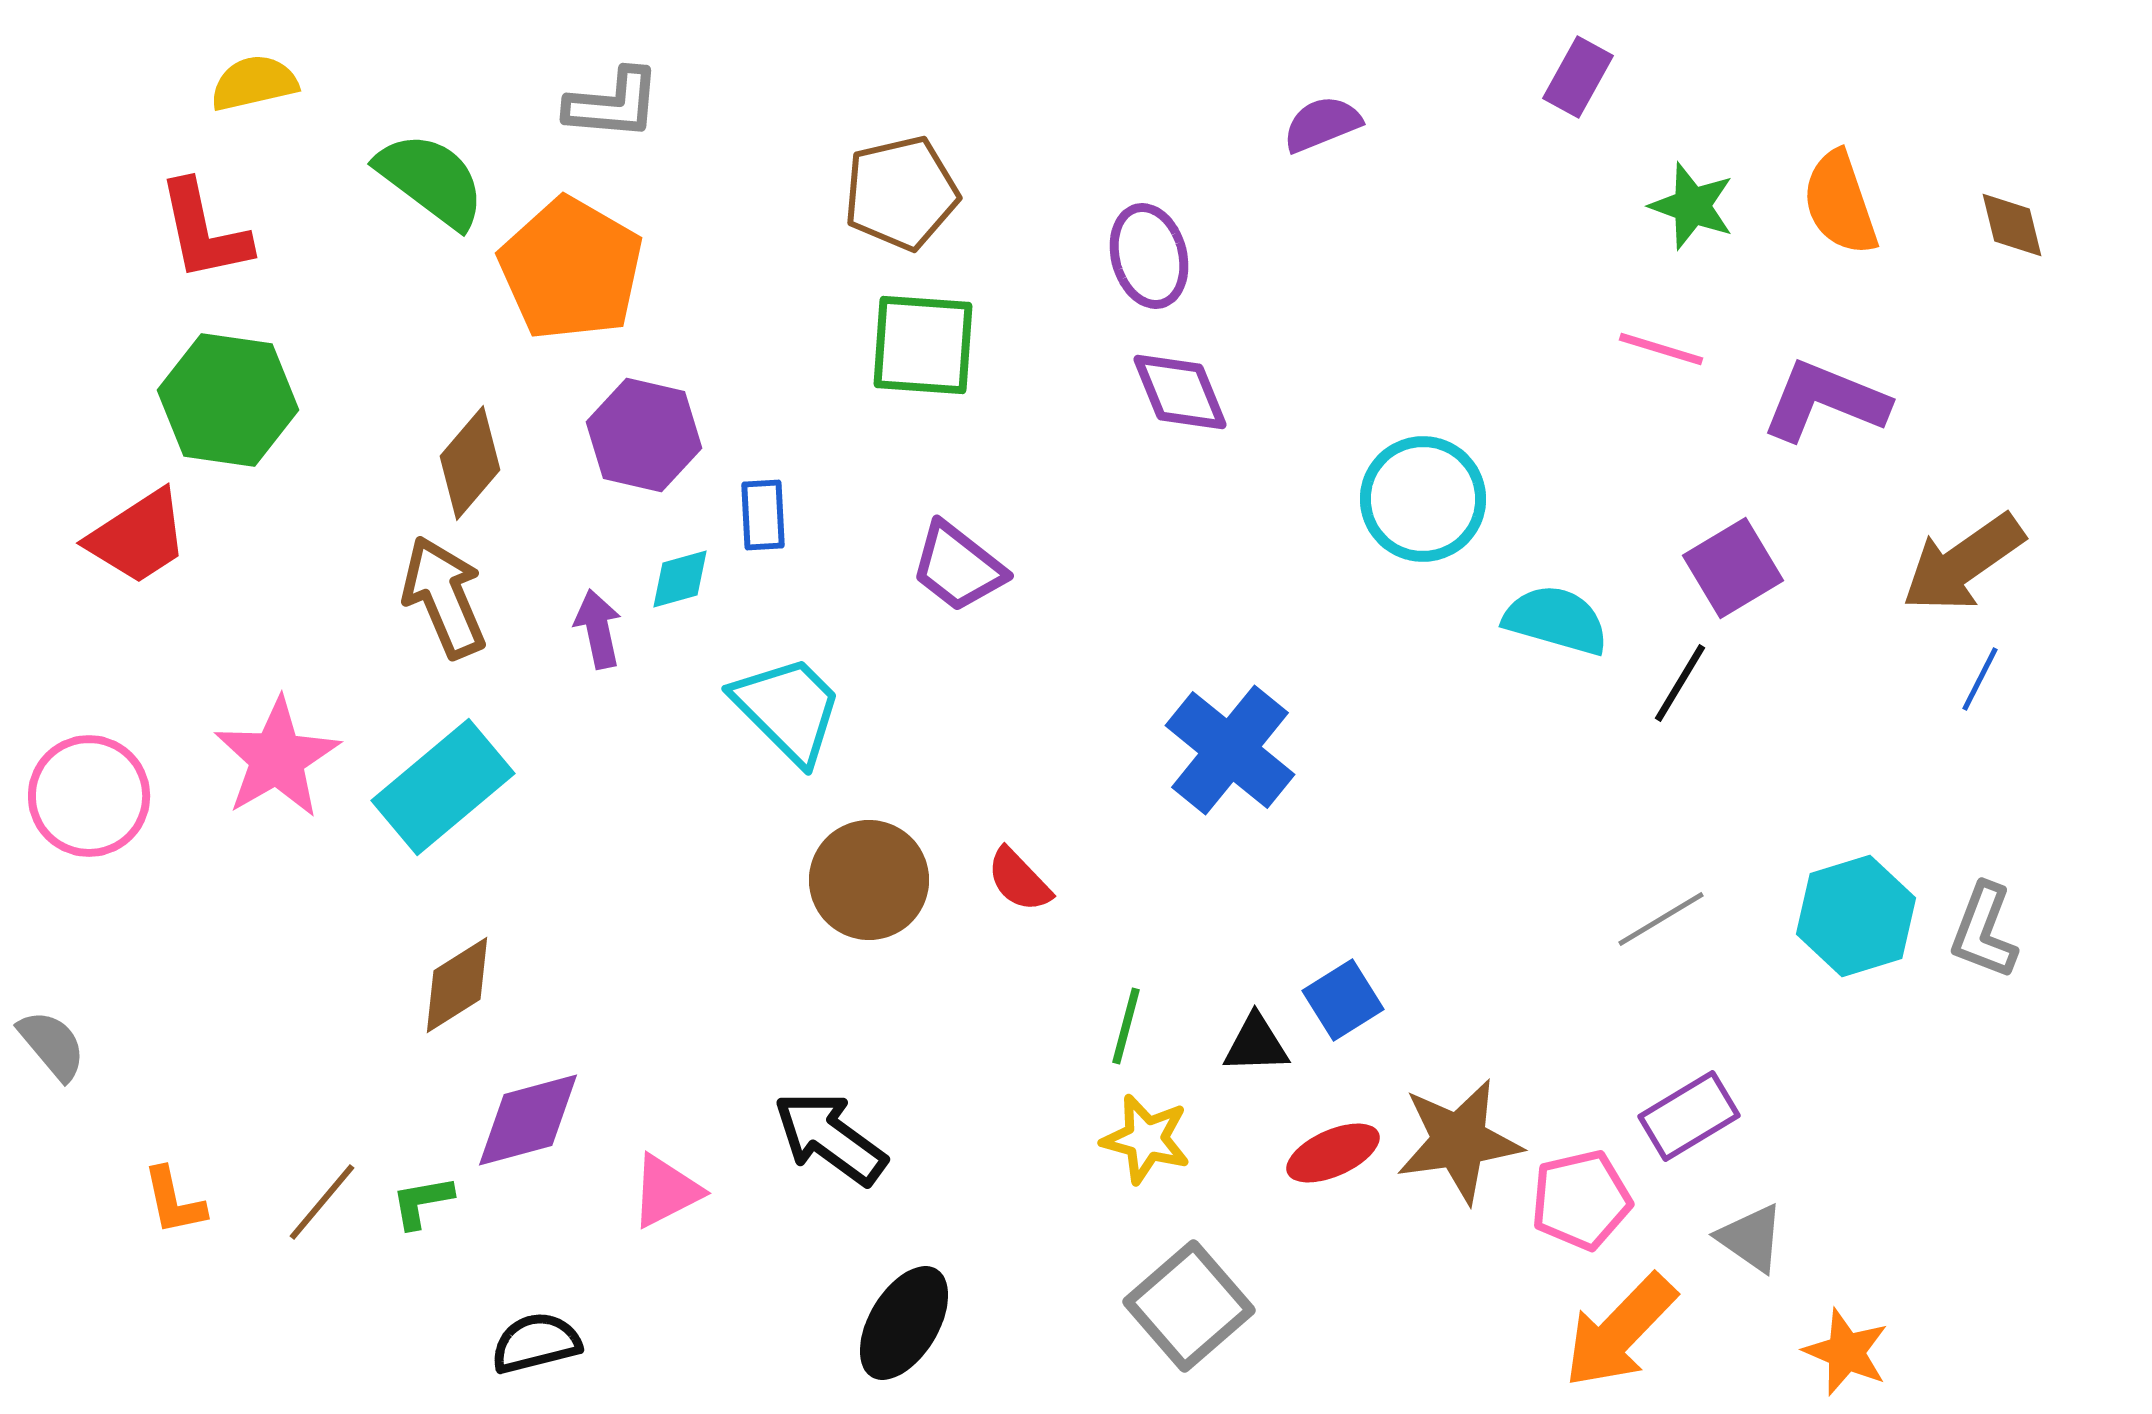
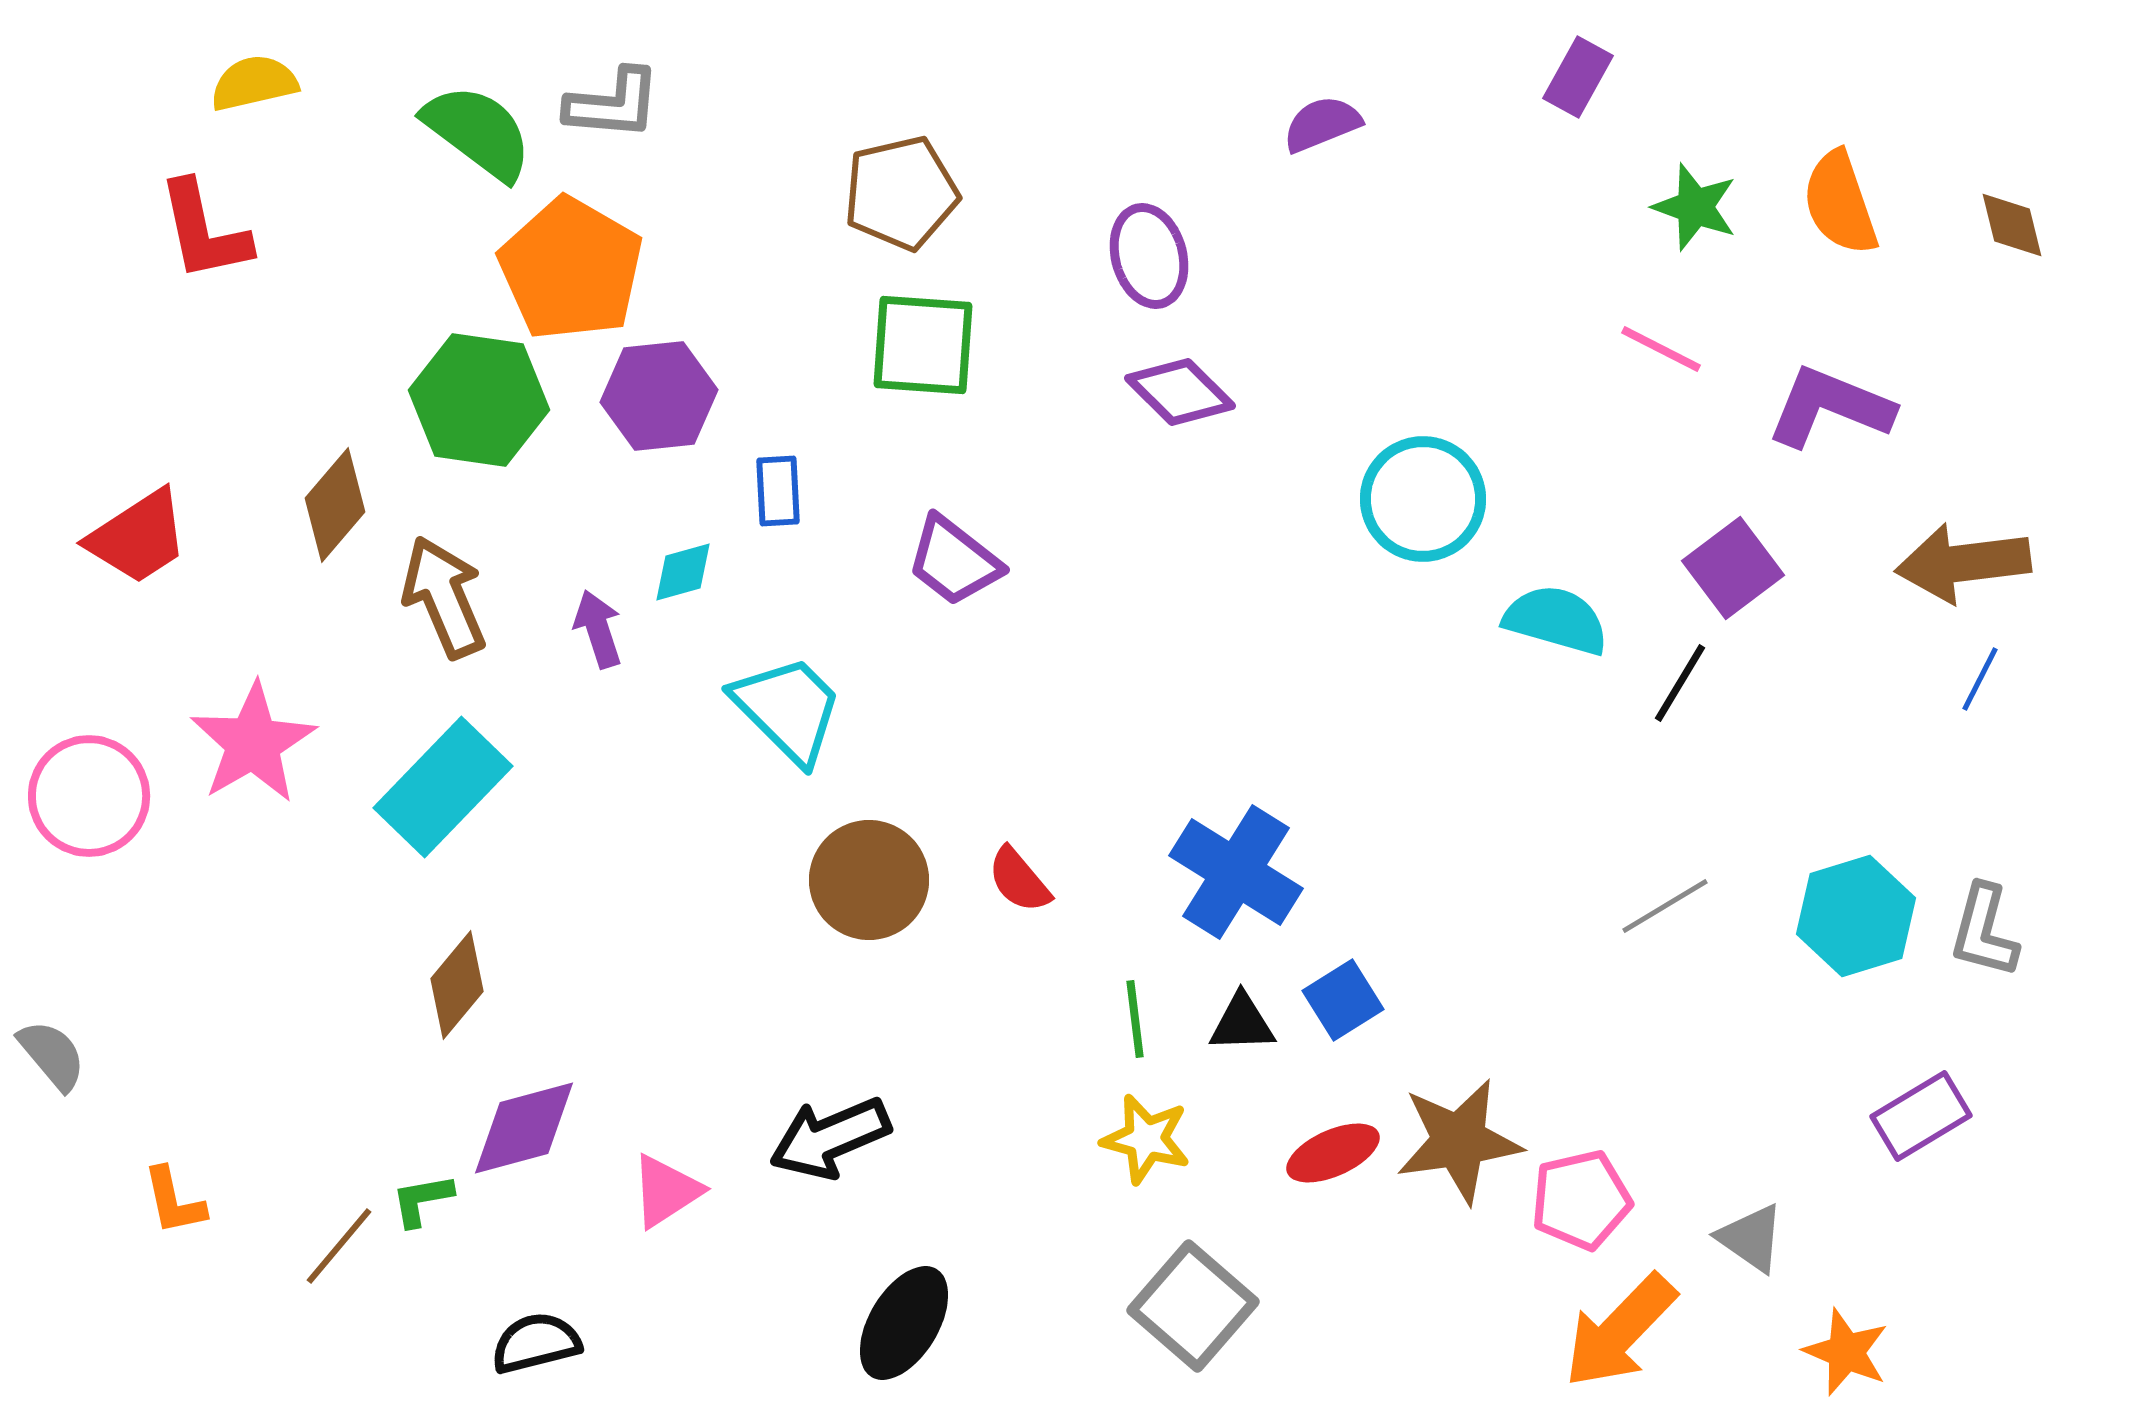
green semicircle at (431, 180): moved 47 px right, 48 px up
green star at (1692, 206): moved 3 px right, 1 px down
pink line at (1661, 349): rotated 10 degrees clockwise
purple diamond at (1180, 392): rotated 23 degrees counterclockwise
green hexagon at (228, 400): moved 251 px right
purple L-shape at (1825, 401): moved 5 px right, 6 px down
purple hexagon at (644, 435): moved 15 px right, 39 px up; rotated 19 degrees counterclockwise
brown diamond at (470, 463): moved 135 px left, 42 px down
blue rectangle at (763, 515): moved 15 px right, 24 px up
brown arrow at (1963, 563): rotated 28 degrees clockwise
purple trapezoid at (958, 567): moved 4 px left, 6 px up
purple square at (1733, 568): rotated 6 degrees counterclockwise
cyan diamond at (680, 579): moved 3 px right, 7 px up
purple arrow at (598, 629): rotated 6 degrees counterclockwise
blue cross at (1230, 750): moved 6 px right, 122 px down; rotated 7 degrees counterclockwise
pink star at (277, 758): moved 24 px left, 15 px up
cyan rectangle at (443, 787): rotated 6 degrees counterclockwise
red semicircle at (1019, 880): rotated 4 degrees clockwise
gray line at (1661, 919): moved 4 px right, 13 px up
gray L-shape at (1984, 931): rotated 6 degrees counterclockwise
brown diamond at (457, 985): rotated 18 degrees counterclockwise
green line at (1126, 1026): moved 9 px right, 7 px up; rotated 22 degrees counterclockwise
black triangle at (1256, 1044): moved 14 px left, 21 px up
gray semicircle at (52, 1045): moved 10 px down
purple rectangle at (1689, 1116): moved 232 px right
purple diamond at (528, 1120): moved 4 px left, 8 px down
black arrow at (830, 1138): rotated 59 degrees counterclockwise
pink triangle at (666, 1191): rotated 6 degrees counterclockwise
brown line at (322, 1202): moved 17 px right, 44 px down
green L-shape at (422, 1202): moved 2 px up
gray square at (1189, 1306): moved 4 px right; rotated 8 degrees counterclockwise
